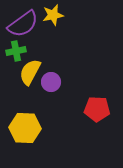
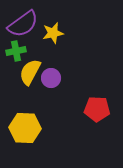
yellow star: moved 18 px down
purple circle: moved 4 px up
